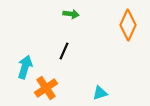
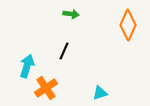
cyan arrow: moved 2 px right, 1 px up
